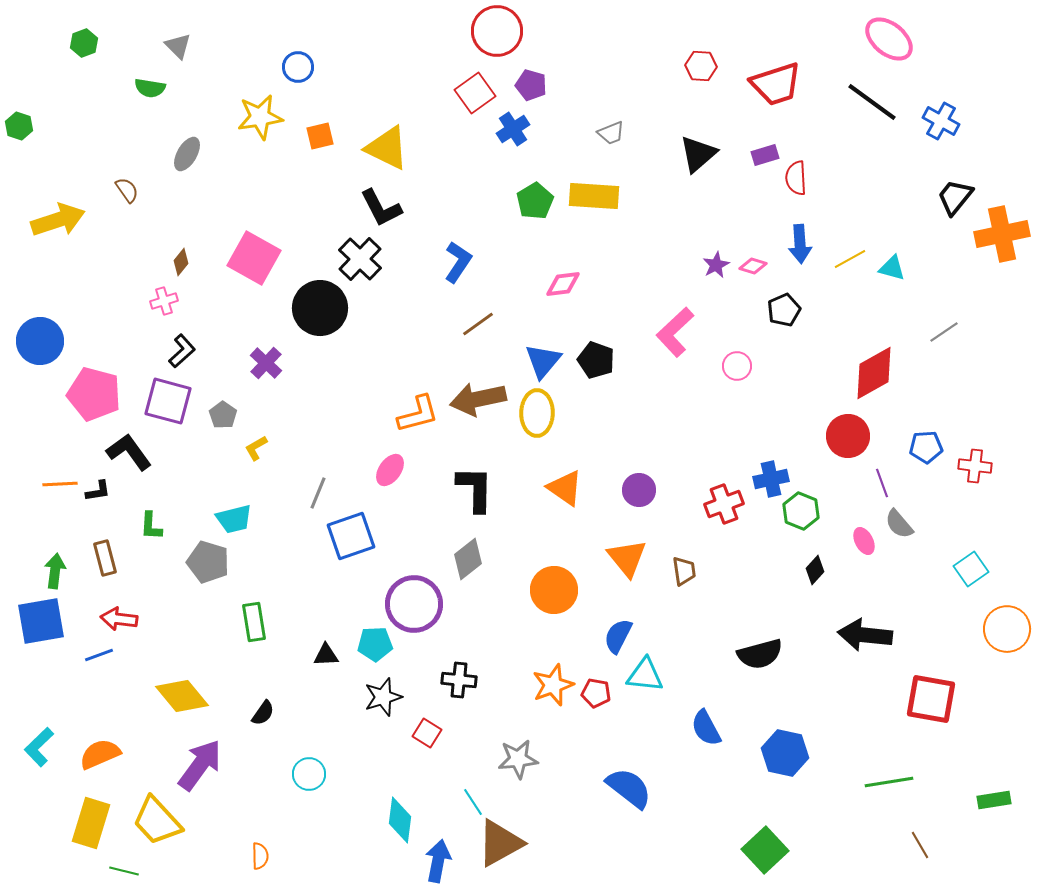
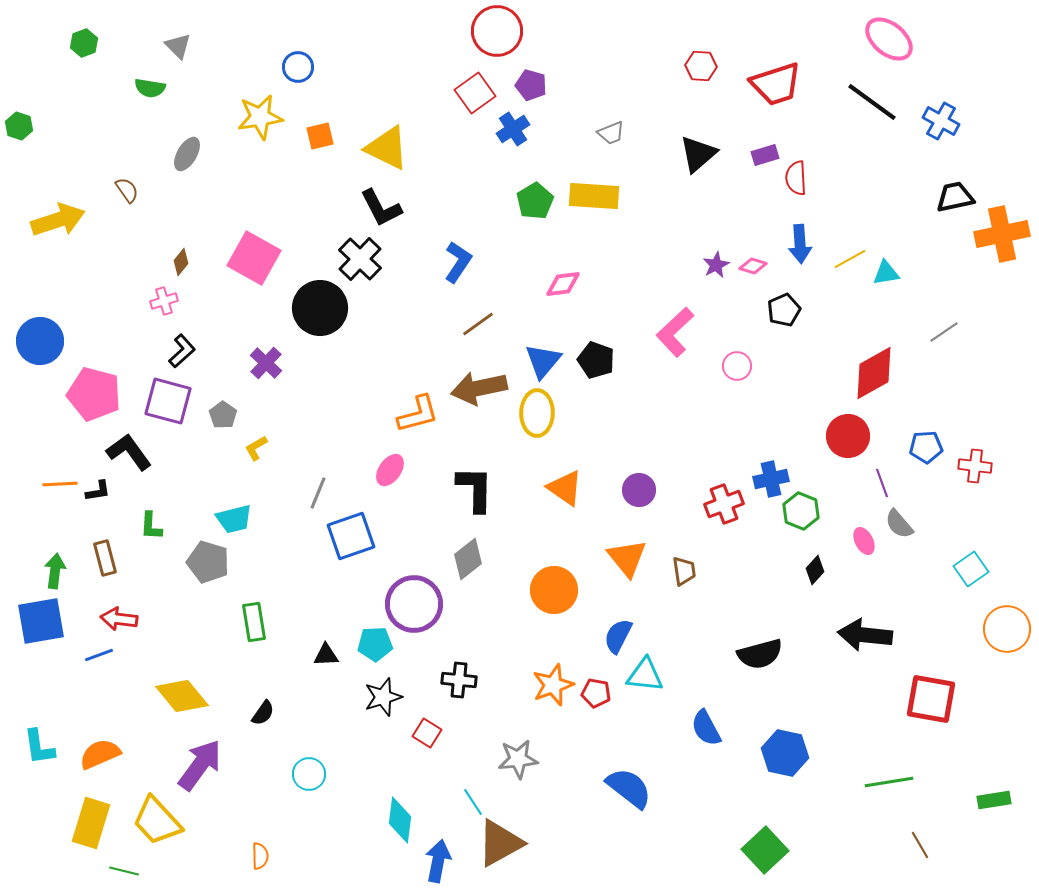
black trapezoid at (955, 197): rotated 39 degrees clockwise
cyan triangle at (892, 268): moved 6 px left, 5 px down; rotated 24 degrees counterclockwise
brown arrow at (478, 399): moved 1 px right, 11 px up
cyan L-shape at (39, 747): rotated 54 degrees counterclockwise
